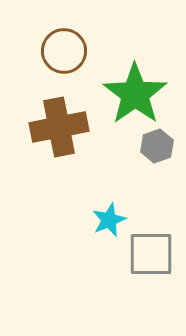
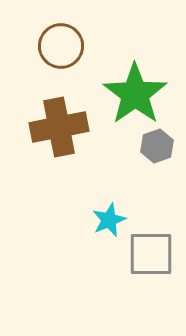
brown circle: moved 3 px left, 5 px up
